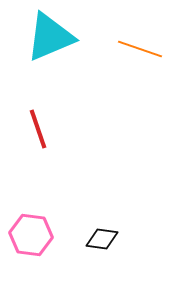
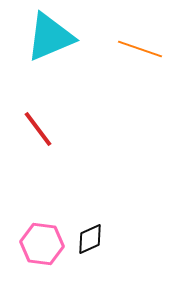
red line: rotated 18 degrees counterclockwise
pink hexagon: moved 11 px right, 9 px down
black diamond: moved 12 px left; rotated 32 degrees counterclockwise
